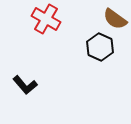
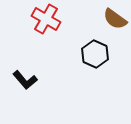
black hexagon: moved 5 px left, 7 px down
black L-shape: moved 5 px up
